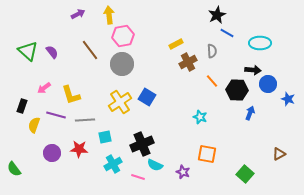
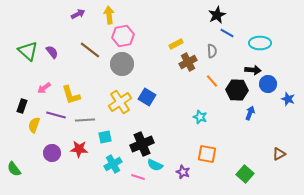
brown line: rotated 15 degrees counterclockwise
